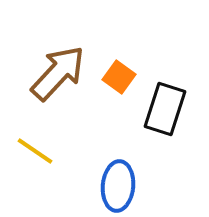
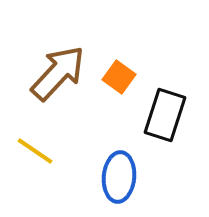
black rectangle: moved 6 px down
blue ellipse: moved 1 px right, 9 px up
